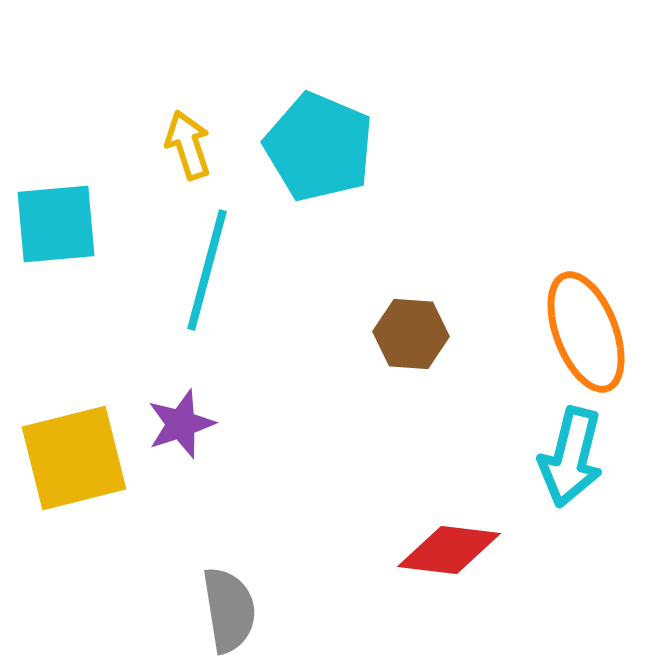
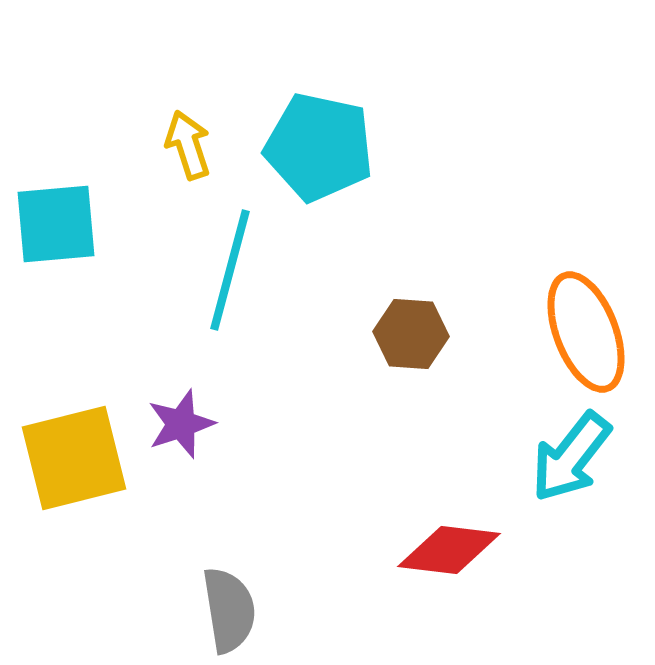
cyan pentagon: rotated 11 degrees counterclockwise
cyan line: moved 23 px right
cyan arrow: rotated 24 degrees clockwise
